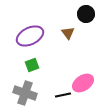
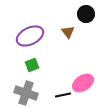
brown triangle: moved 1 px up
gray cross: moved 1 px right
